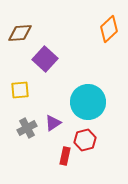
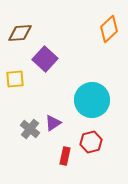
yellow square: moved 5 px left, 11 px up
cyan circle: moved 4 px right, 2 px up
gray cross: moved 3 px right, 1 px down; rotated 24 degrees counterclockwise
red hexagon: moved 6 px right, 2 px down
